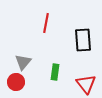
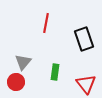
black rectangle: moved 1 px right, 1 px up; rotated 15 degrees counterclockwise
